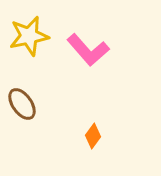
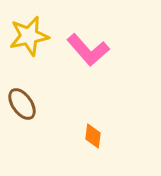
orange diamond: rotated 30 degrees counterclockwise
